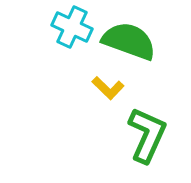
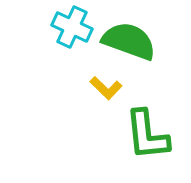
yellow L-shape: moved 2 px left
green L-shape: rotated 150 degrees clockwise
